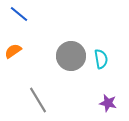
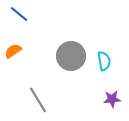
cyan semicircle: moved 3 px right, 2 px down
purple star: moved 4 px right, 4 px up; rotated 18 degrees counterclockwise
